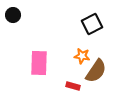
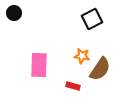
black circle: moved 1 px right, 2 px up
black square: moved 5 px up
pink rectangle: moved 2 px down
brown semicircle: moved 4 px right, 2 px up
